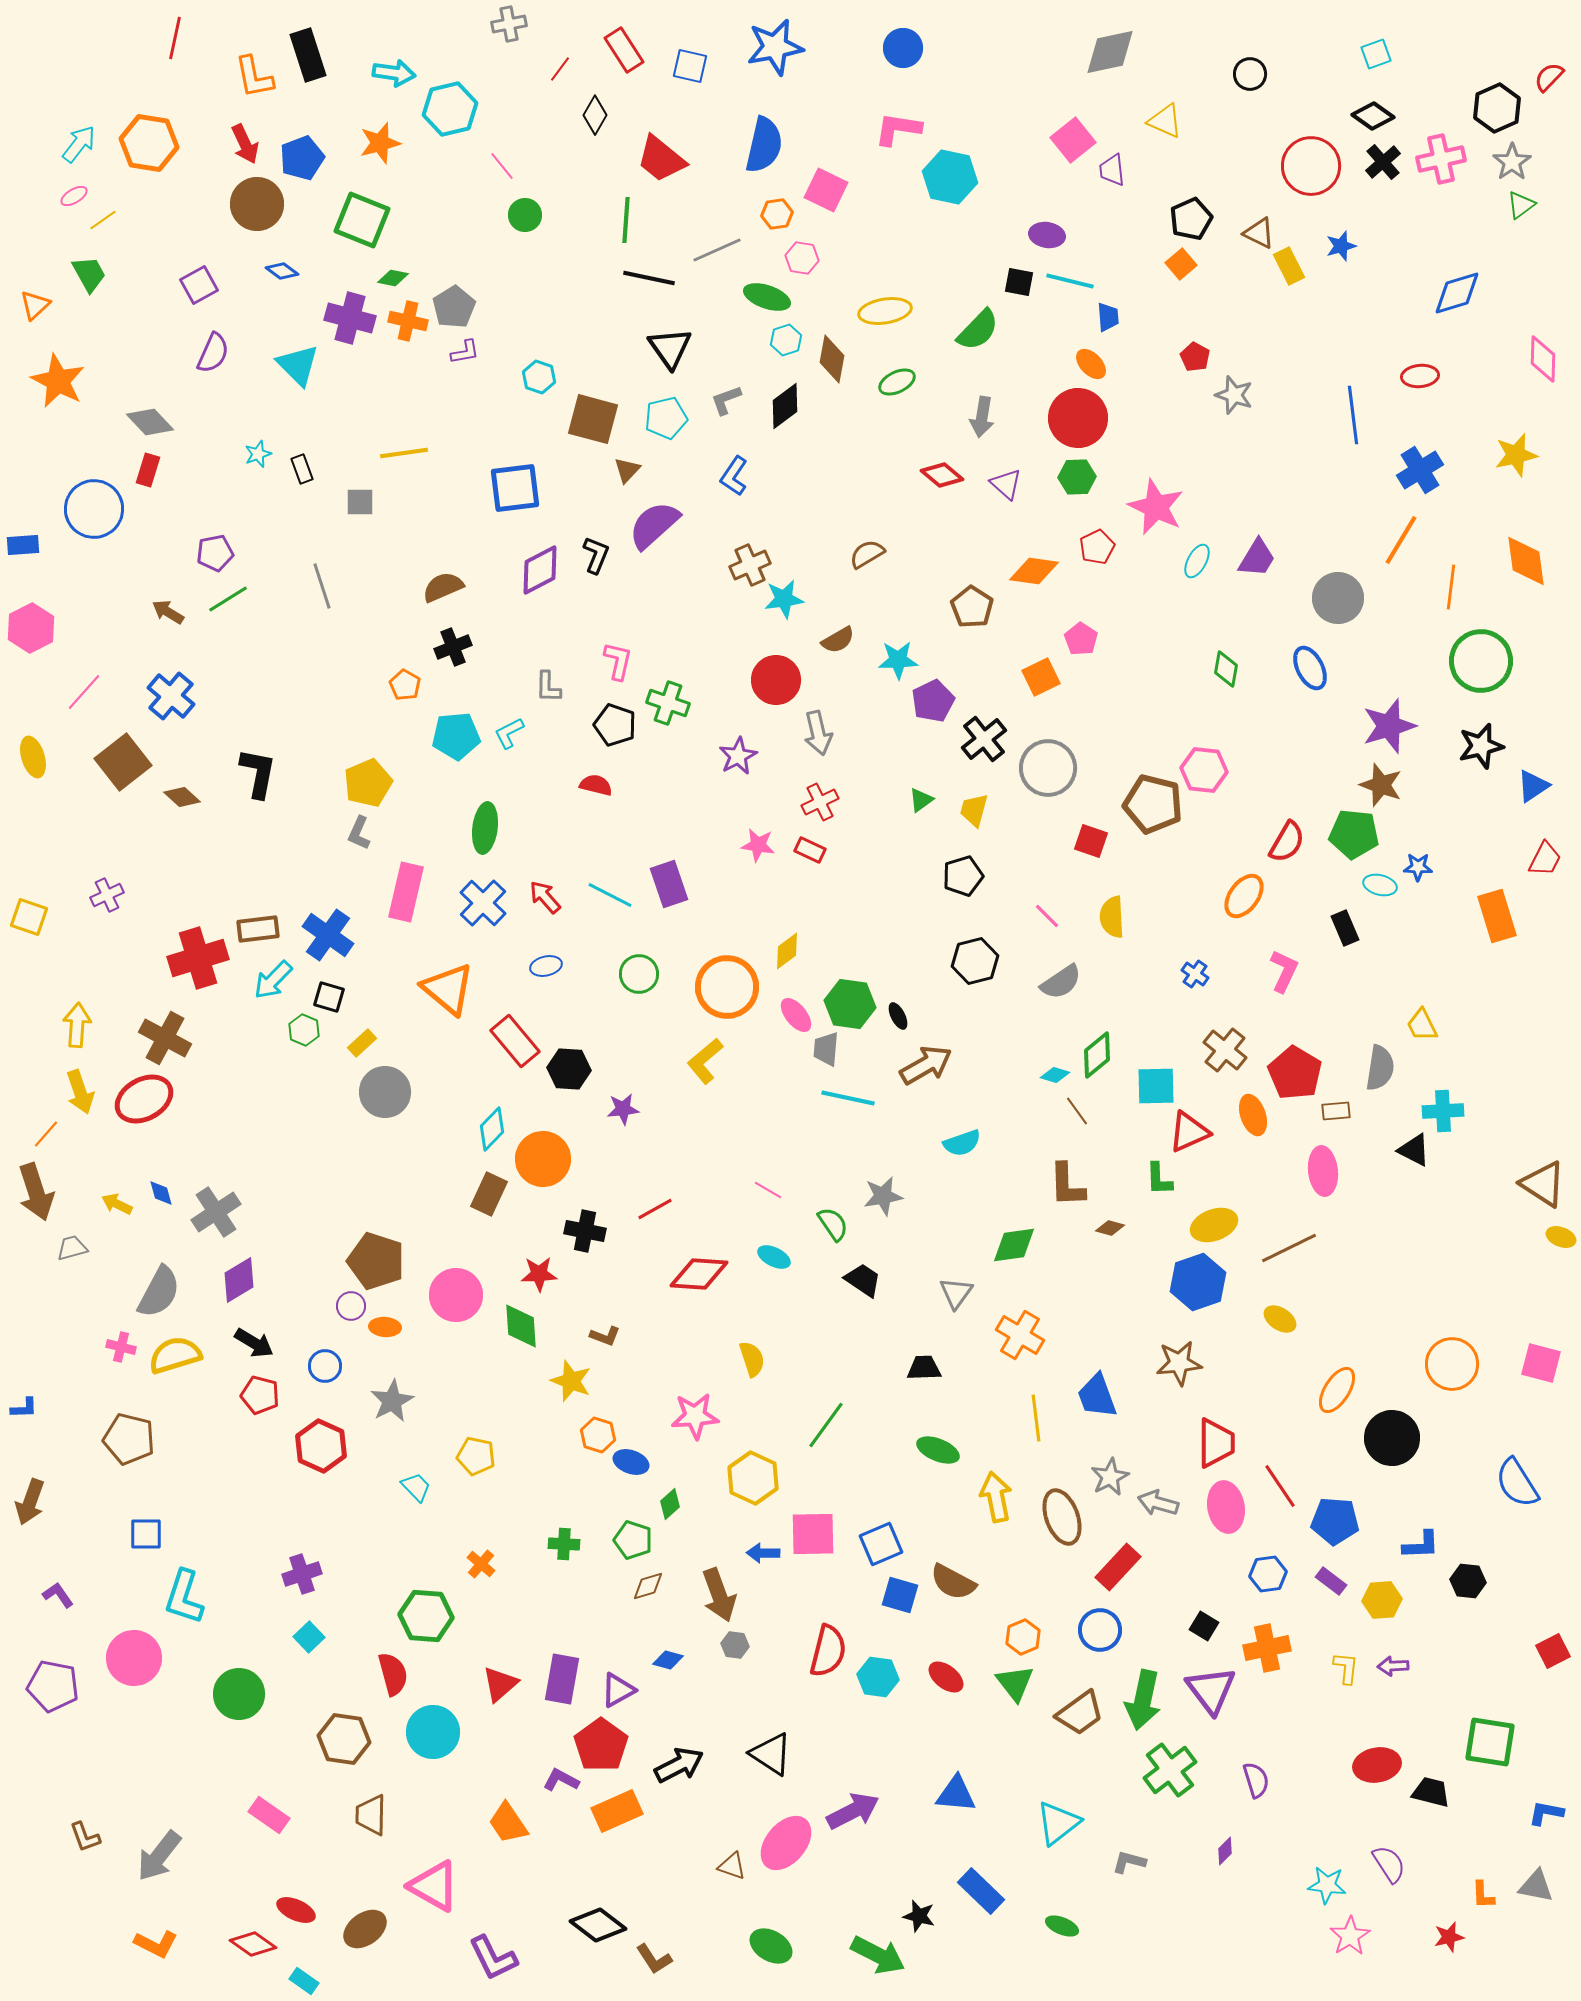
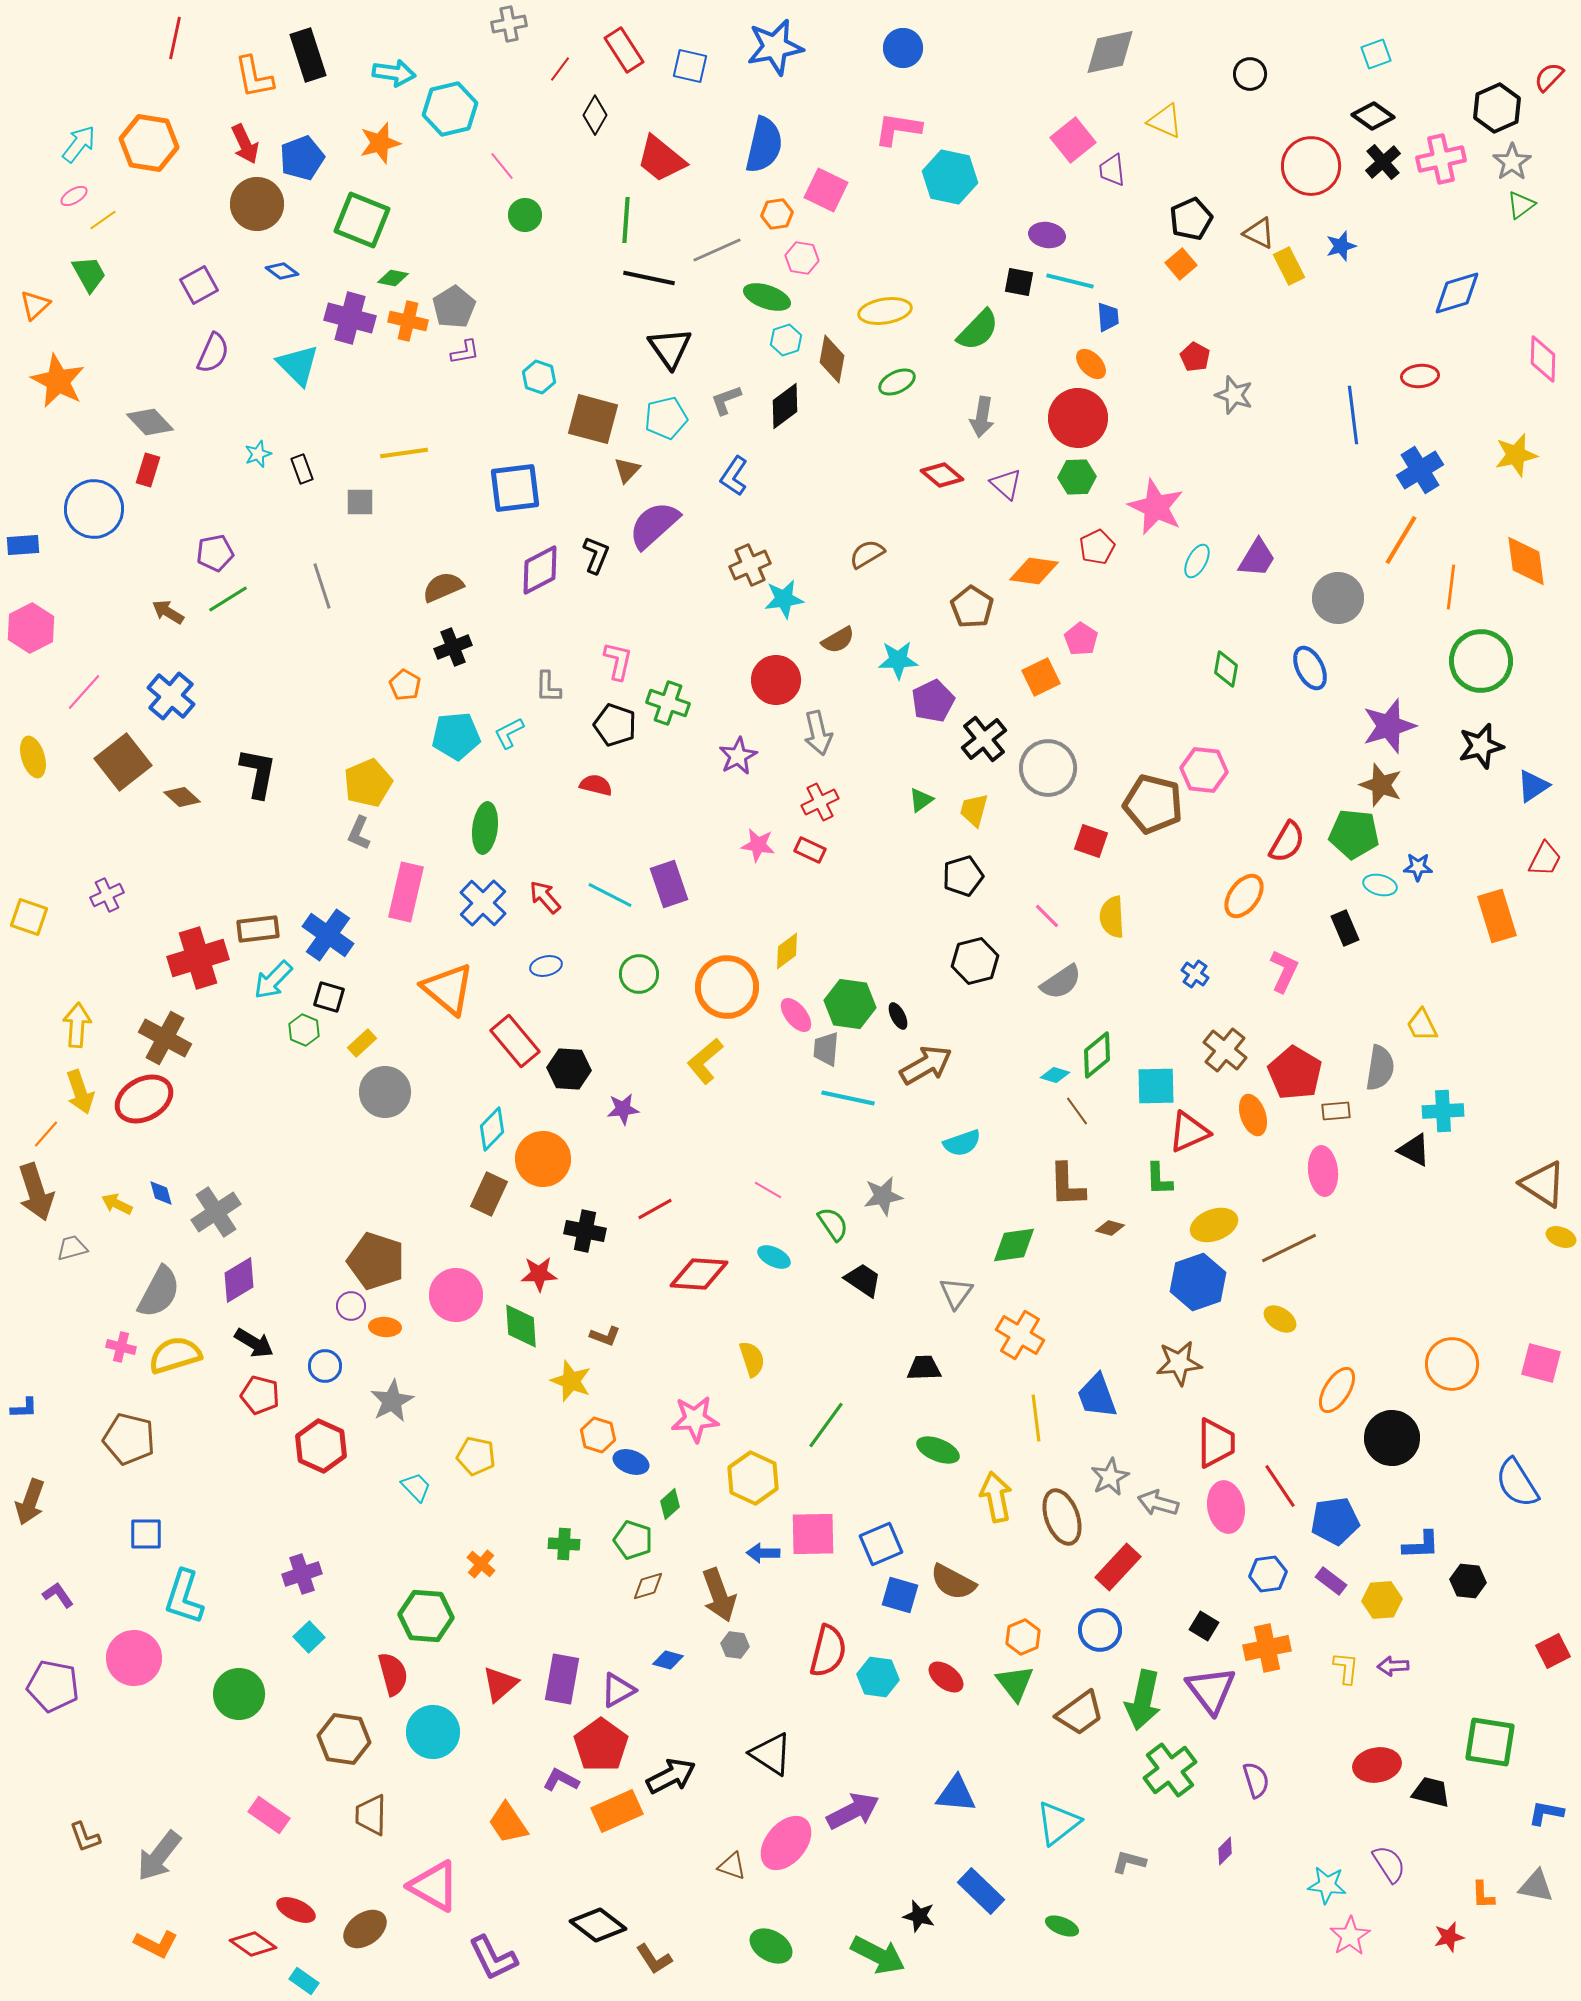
pink star at (695, 1416): moved 3 px down
blue pentagon at (1335, 1521): rotated 12 degrees counterclockwise
black arrow at (679, 1765): moved 8 px left, 11 px down
